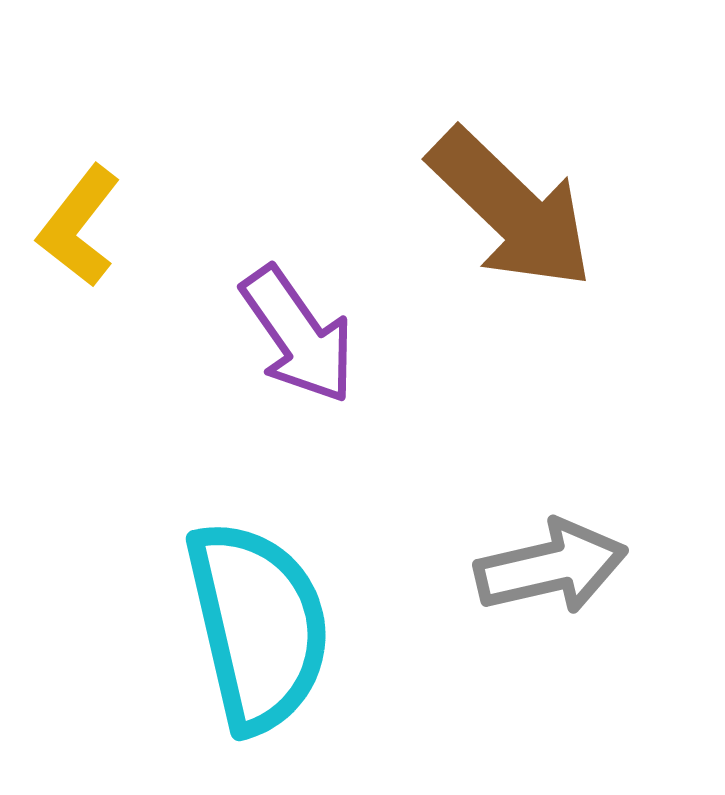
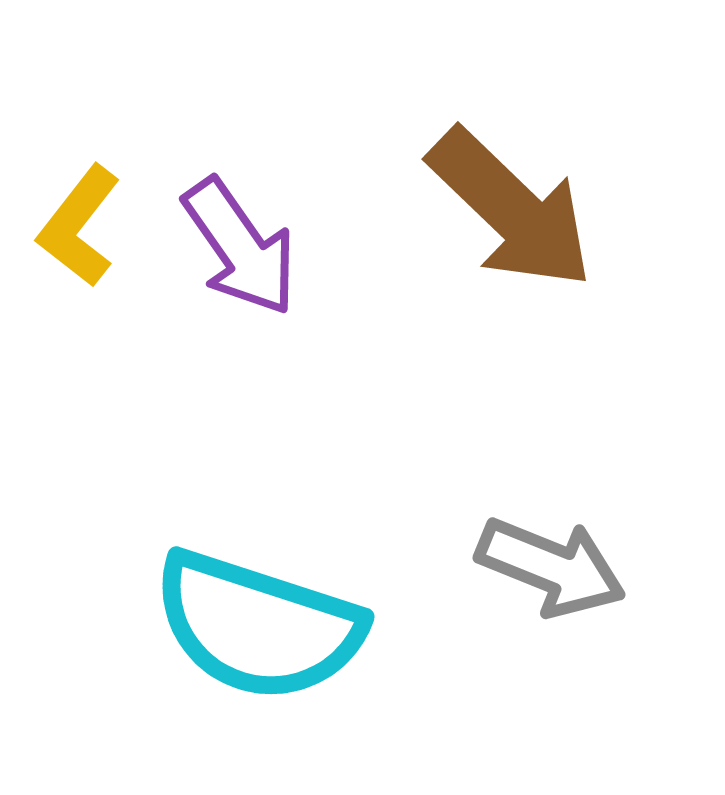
purple arrow: moved 58 px left, 88 px up
gray arrow: rotated 35 degrees clockwise
cyan semicircle: rotated 121 degrees clockwise
